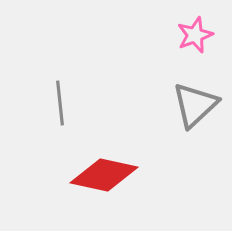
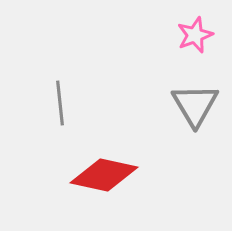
gray triangle: rotated 18 degrees counterclockwise
